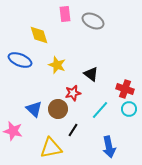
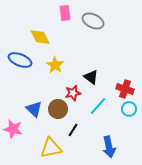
pink rectangle: moved 1 px up
yellow diamond: moved 1 px right, 2 px down; rotated 10 degrees counterclockwise
yellow star: moved 2 px left; rotated 12 degrees clockwise
black triangle: moved 3 px down
cyan line: moved 2 px left, 4 px up
pink star: moved 2 px up
